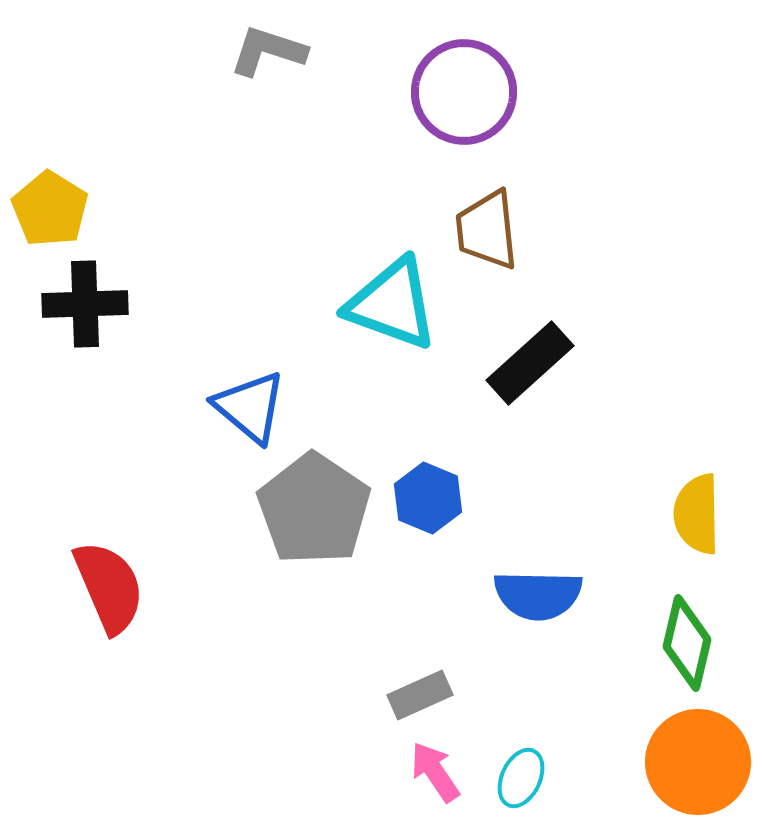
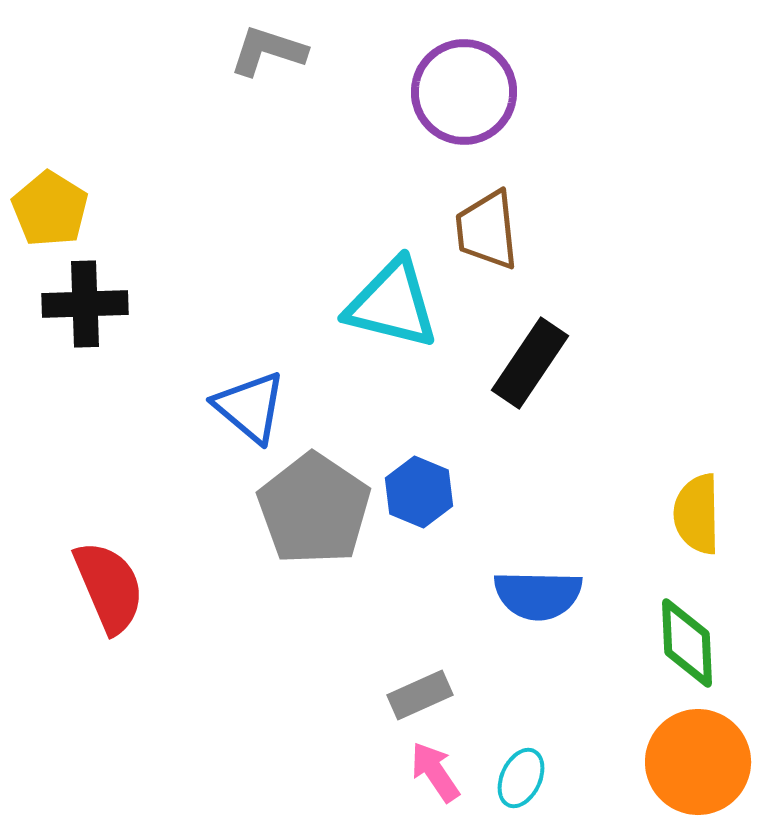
cyan triangle: rotated 6 degrees counterclockwise
black rectangle: rotated 14 degrees counterclockwise
blue hexagon: moved 9 px left, 6 px up
green diamond: rotated 16 degrees counterclockwise
